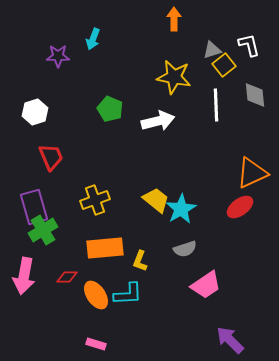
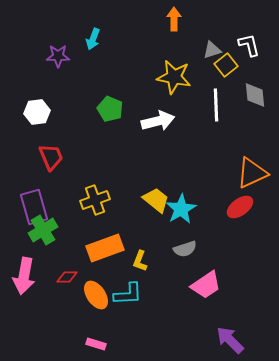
yellow square: moved 2 px right
white hexagon: moved 2 px right; rotated 10 degrees clockwise
orange rectangle: rotated 15 degrees counterclockwise
